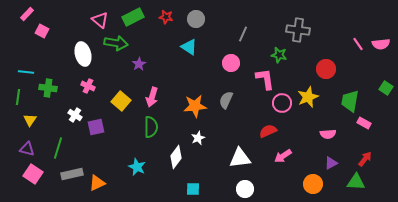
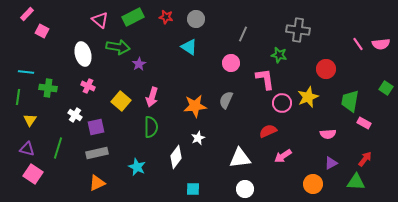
green arrow at (116, 43): moved 2 px right, 4 px down
gray rectangle at (72, 174): moved 25 px right, 21 px up
